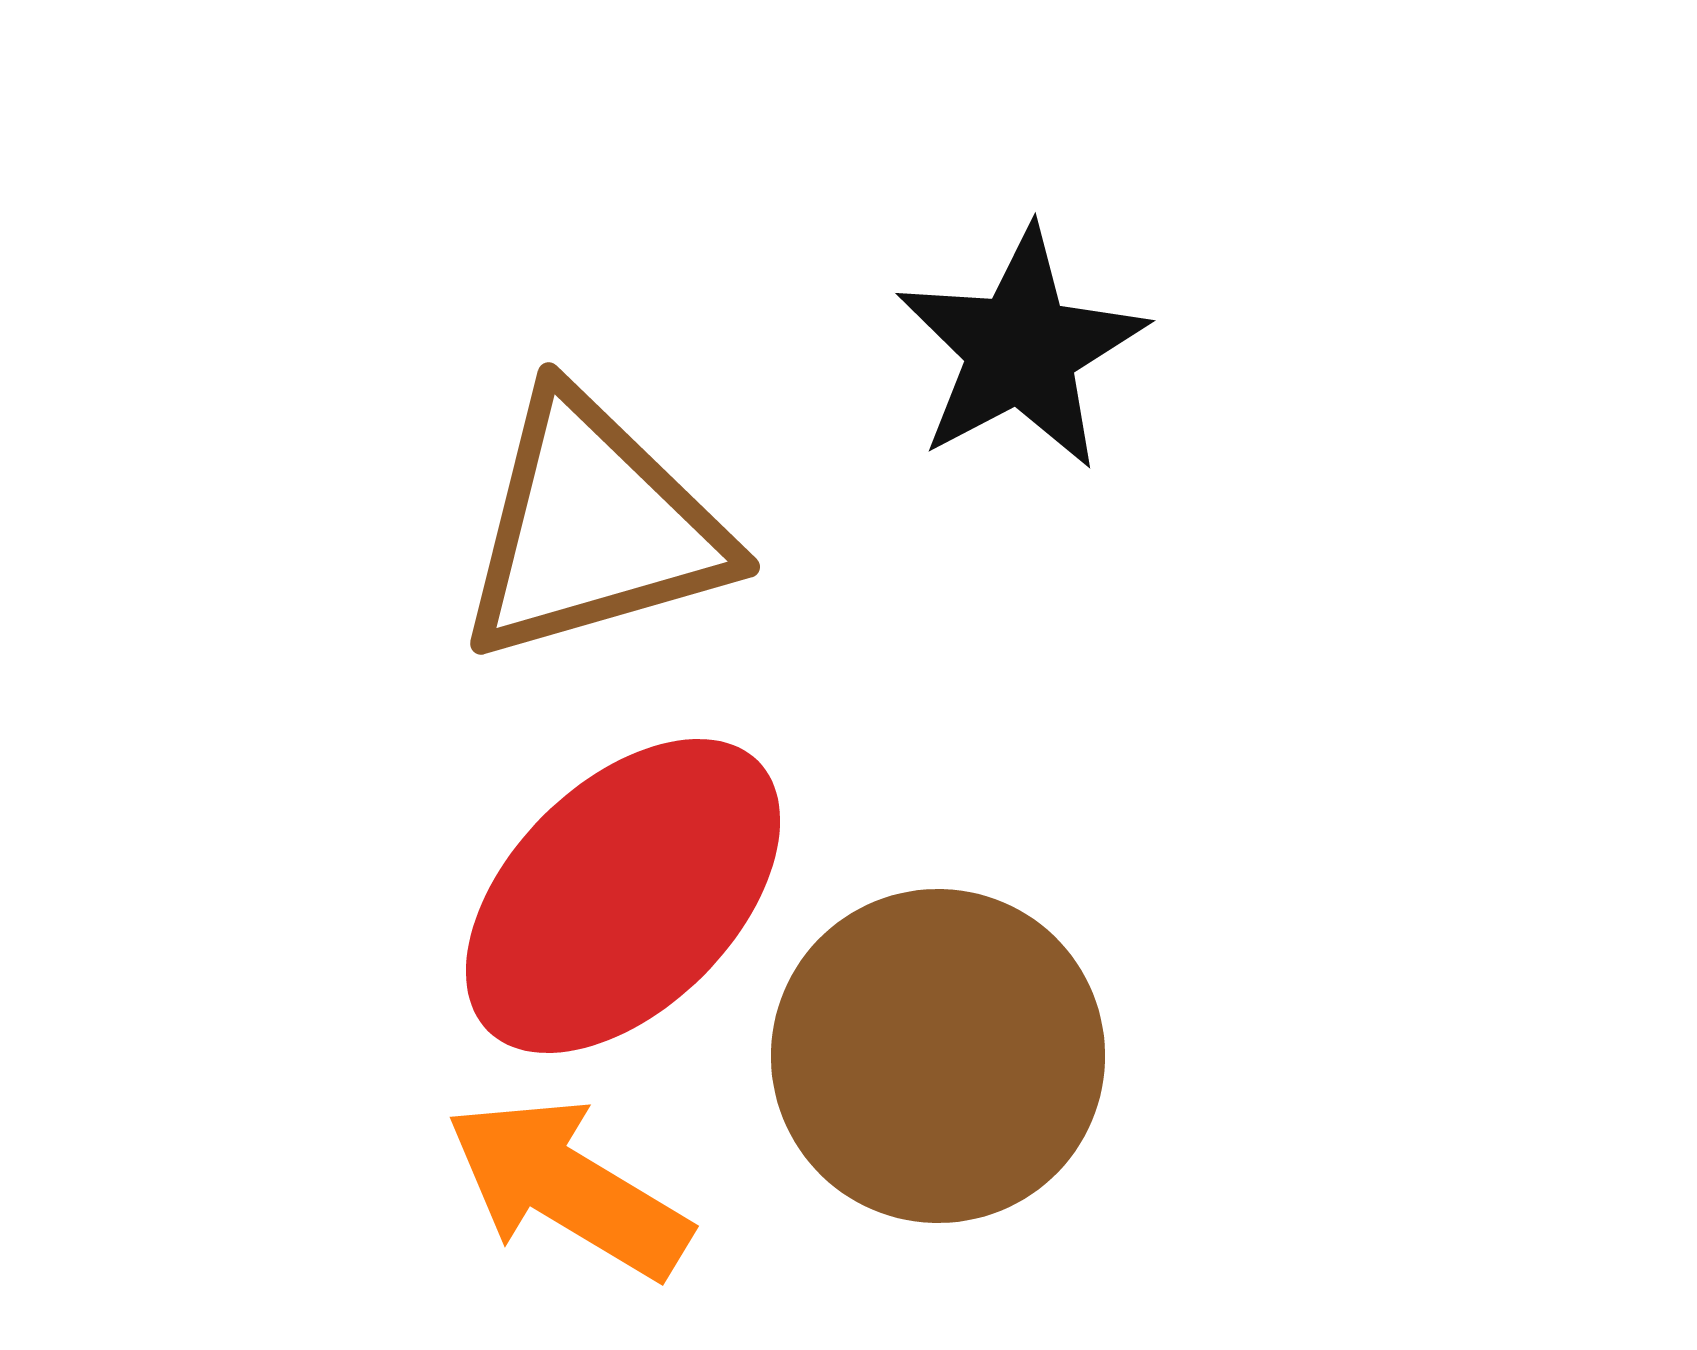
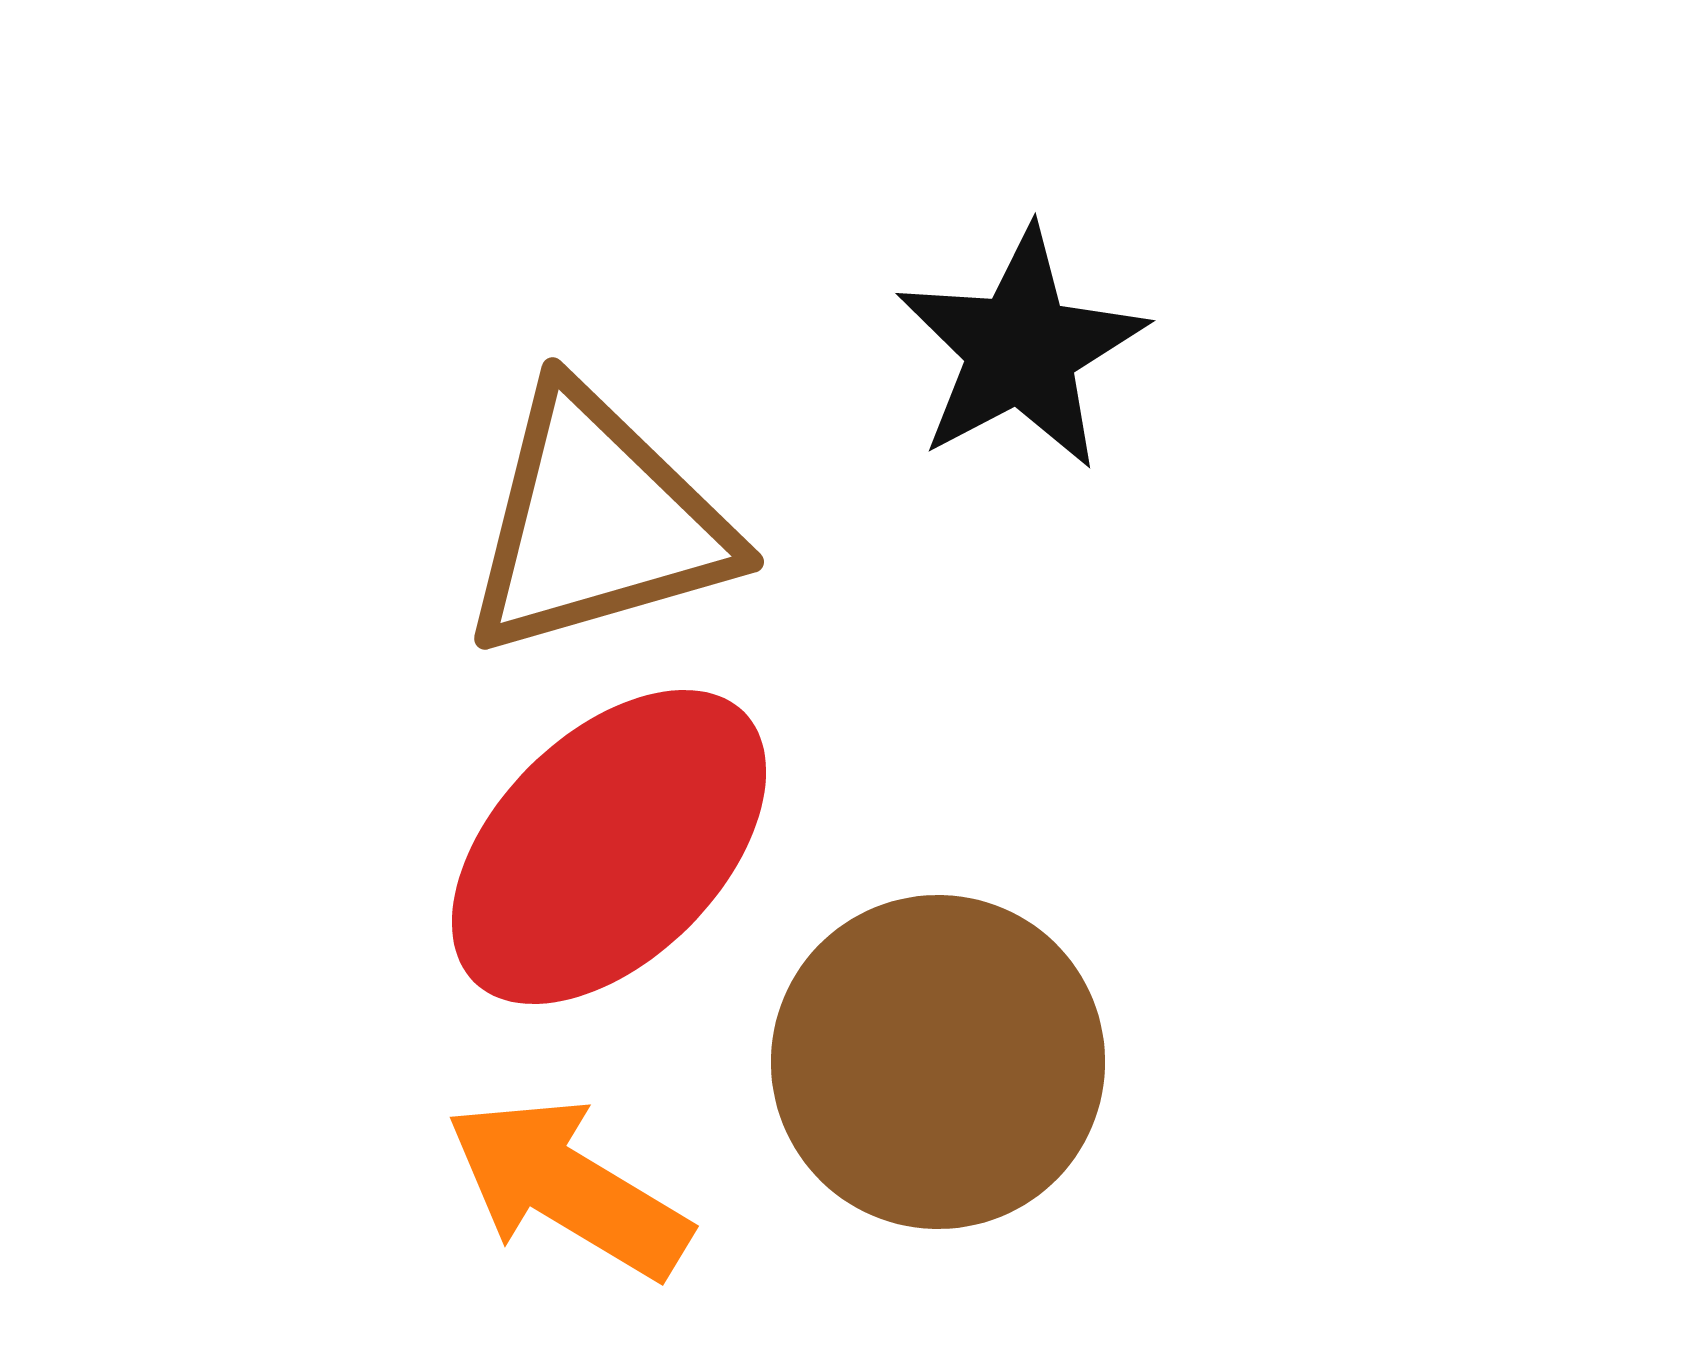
brown triangle: moved 4 px right, 5 px up
red ellipse: moved 14 px left, 49 px up
brown circle: moved 6 px down
